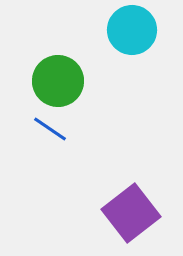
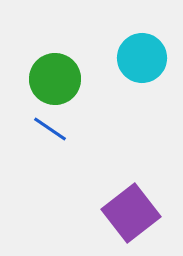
cyan circle: moved 10 px right, 28 px down
green circle: moved 3 px left, 2 px up
